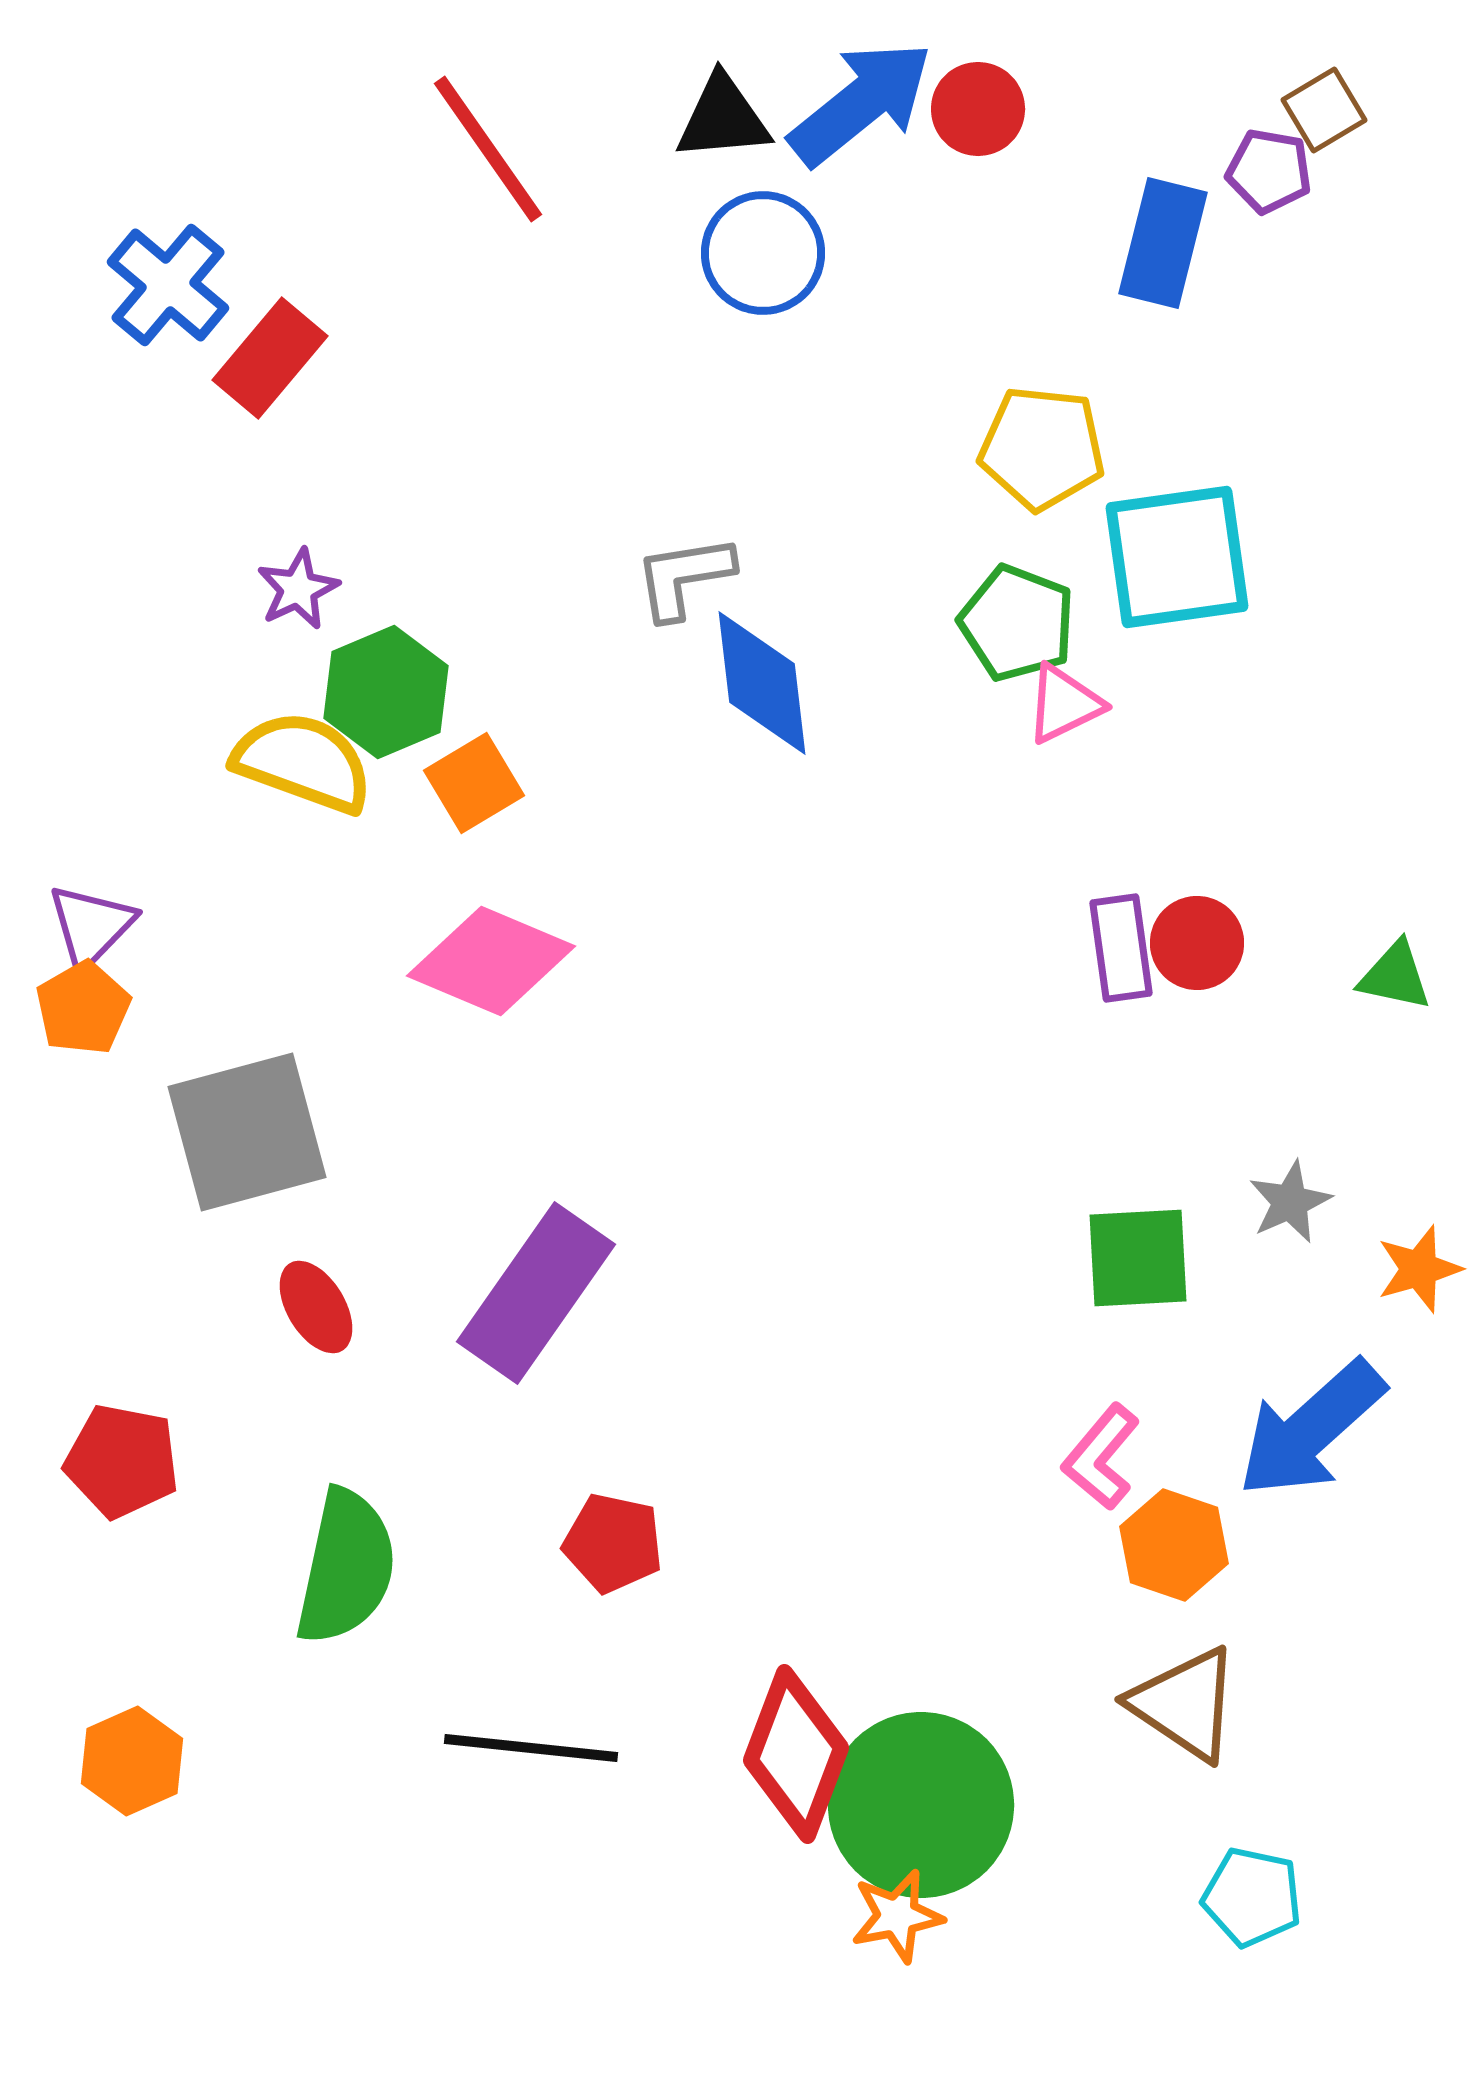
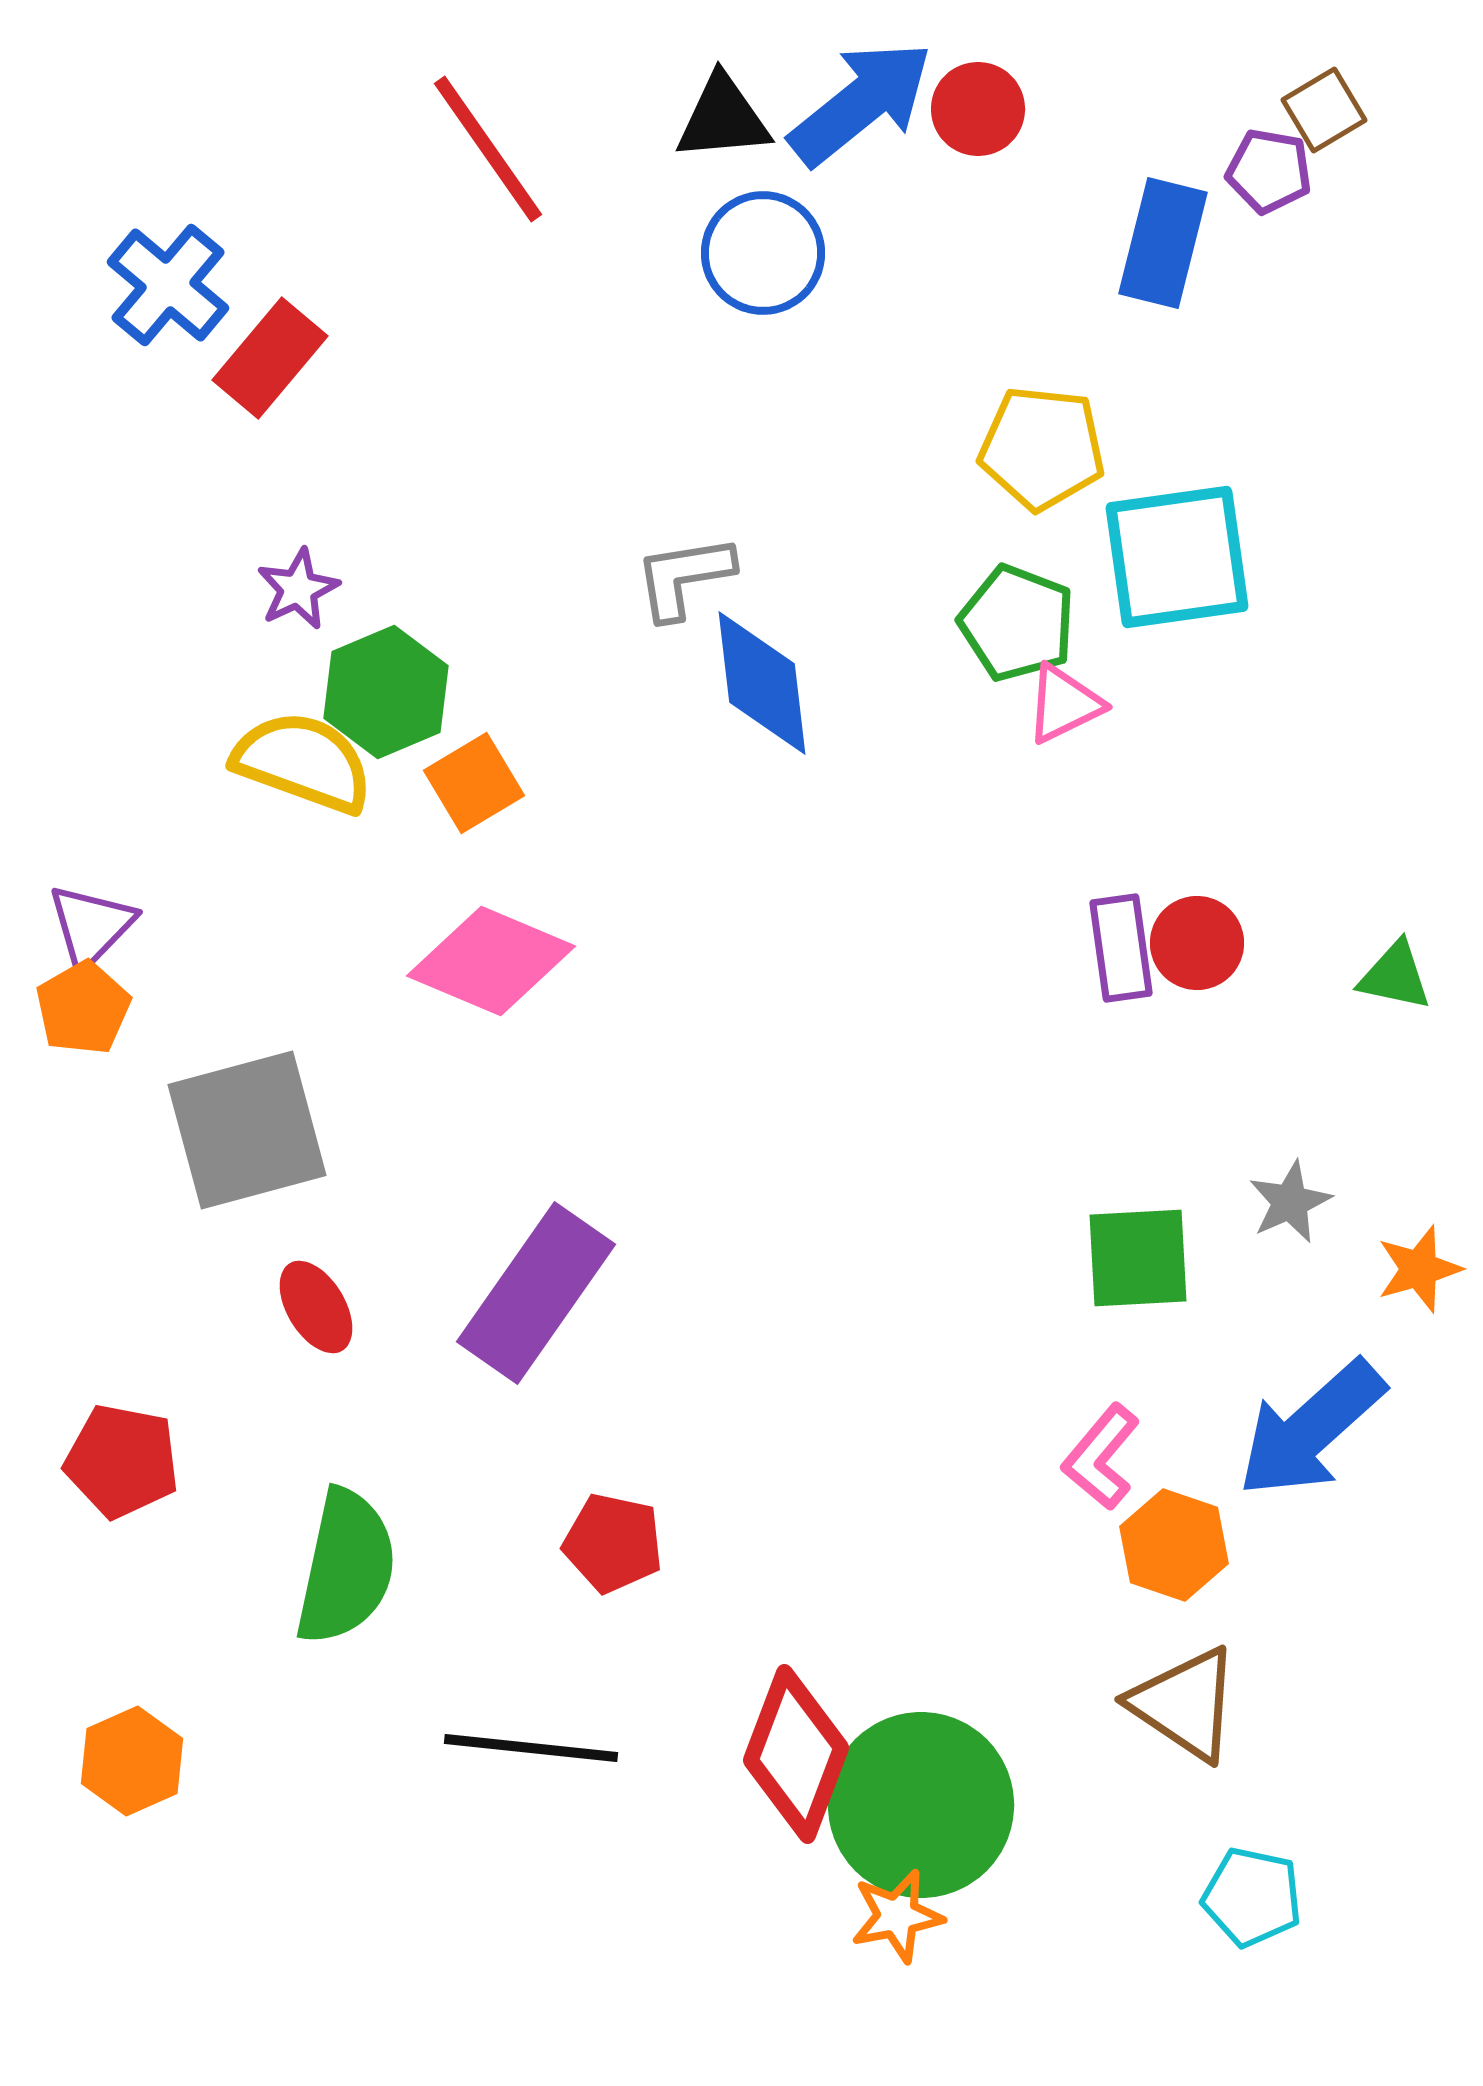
gray square at (247, 1132): moved 2 px up
